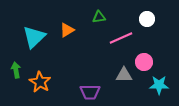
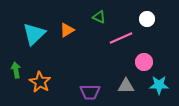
green triangle: rotated 32 degrees clockwise
cyan triangle: moved 3 px up
gray triangle: moved 2 px right, 11 px down
